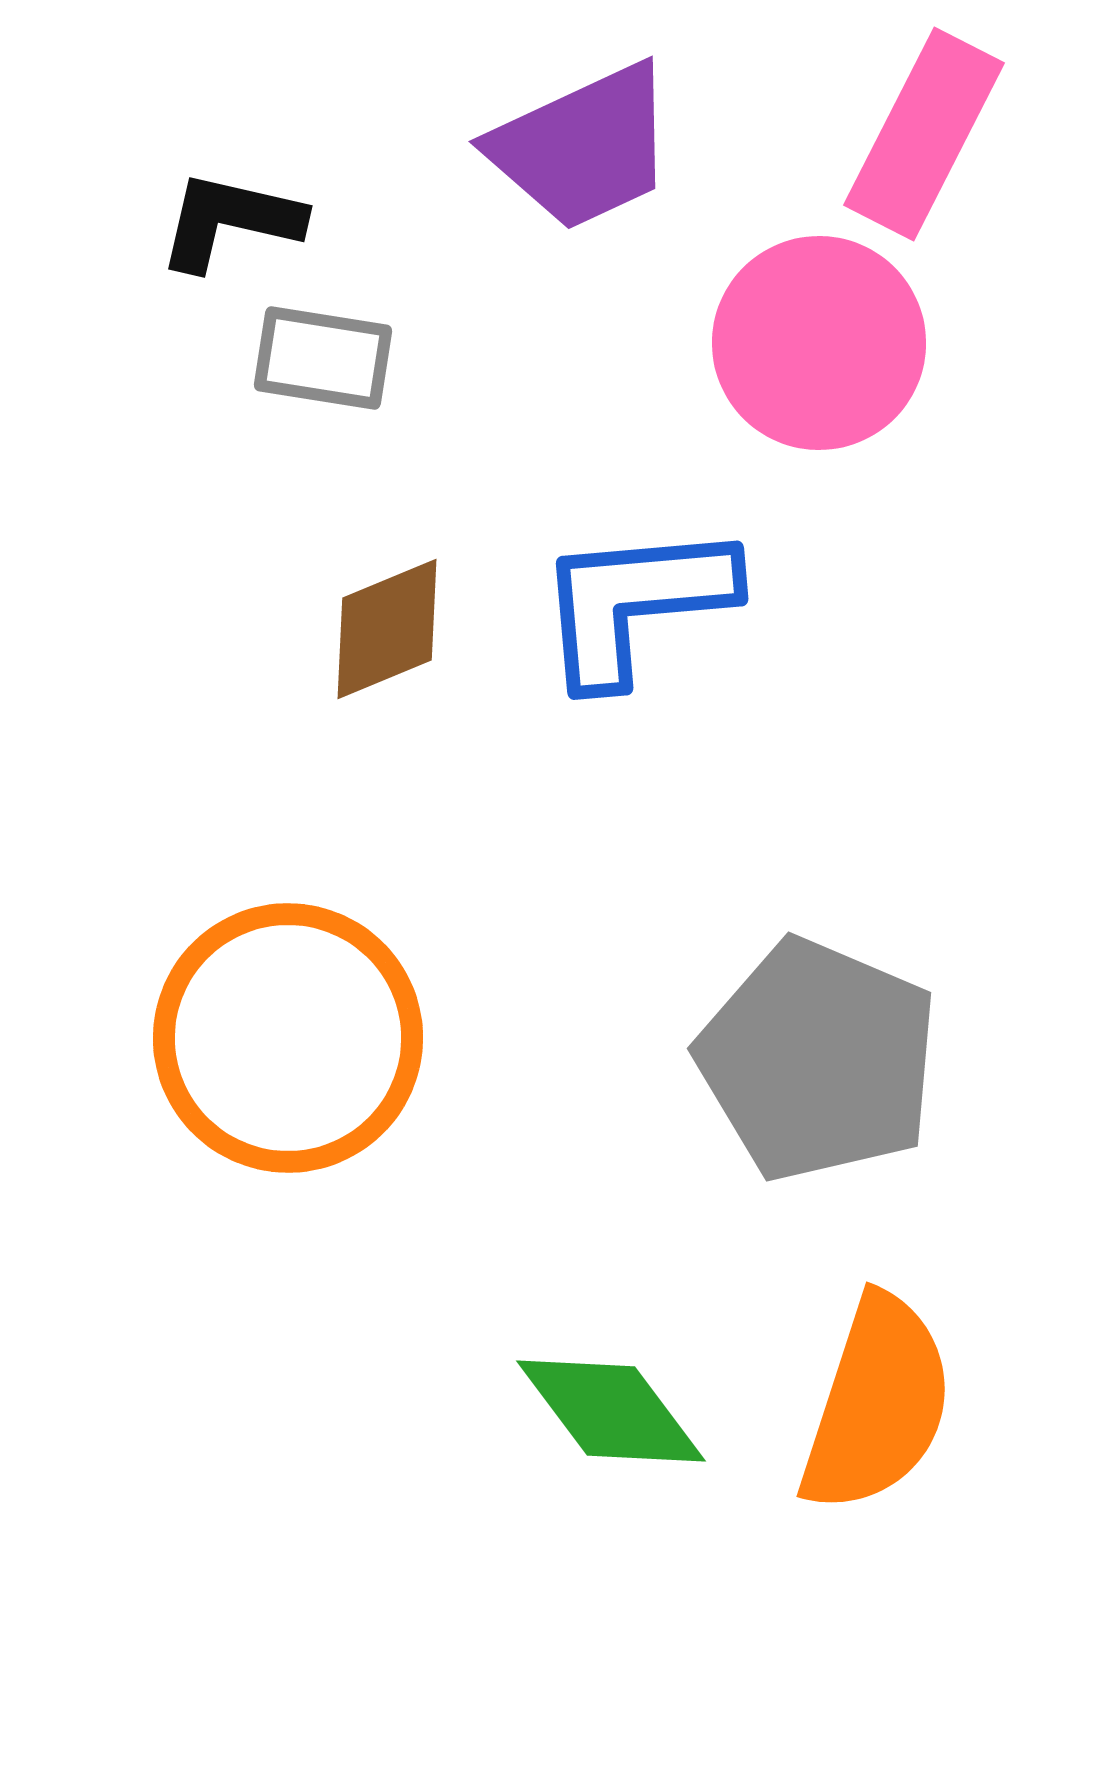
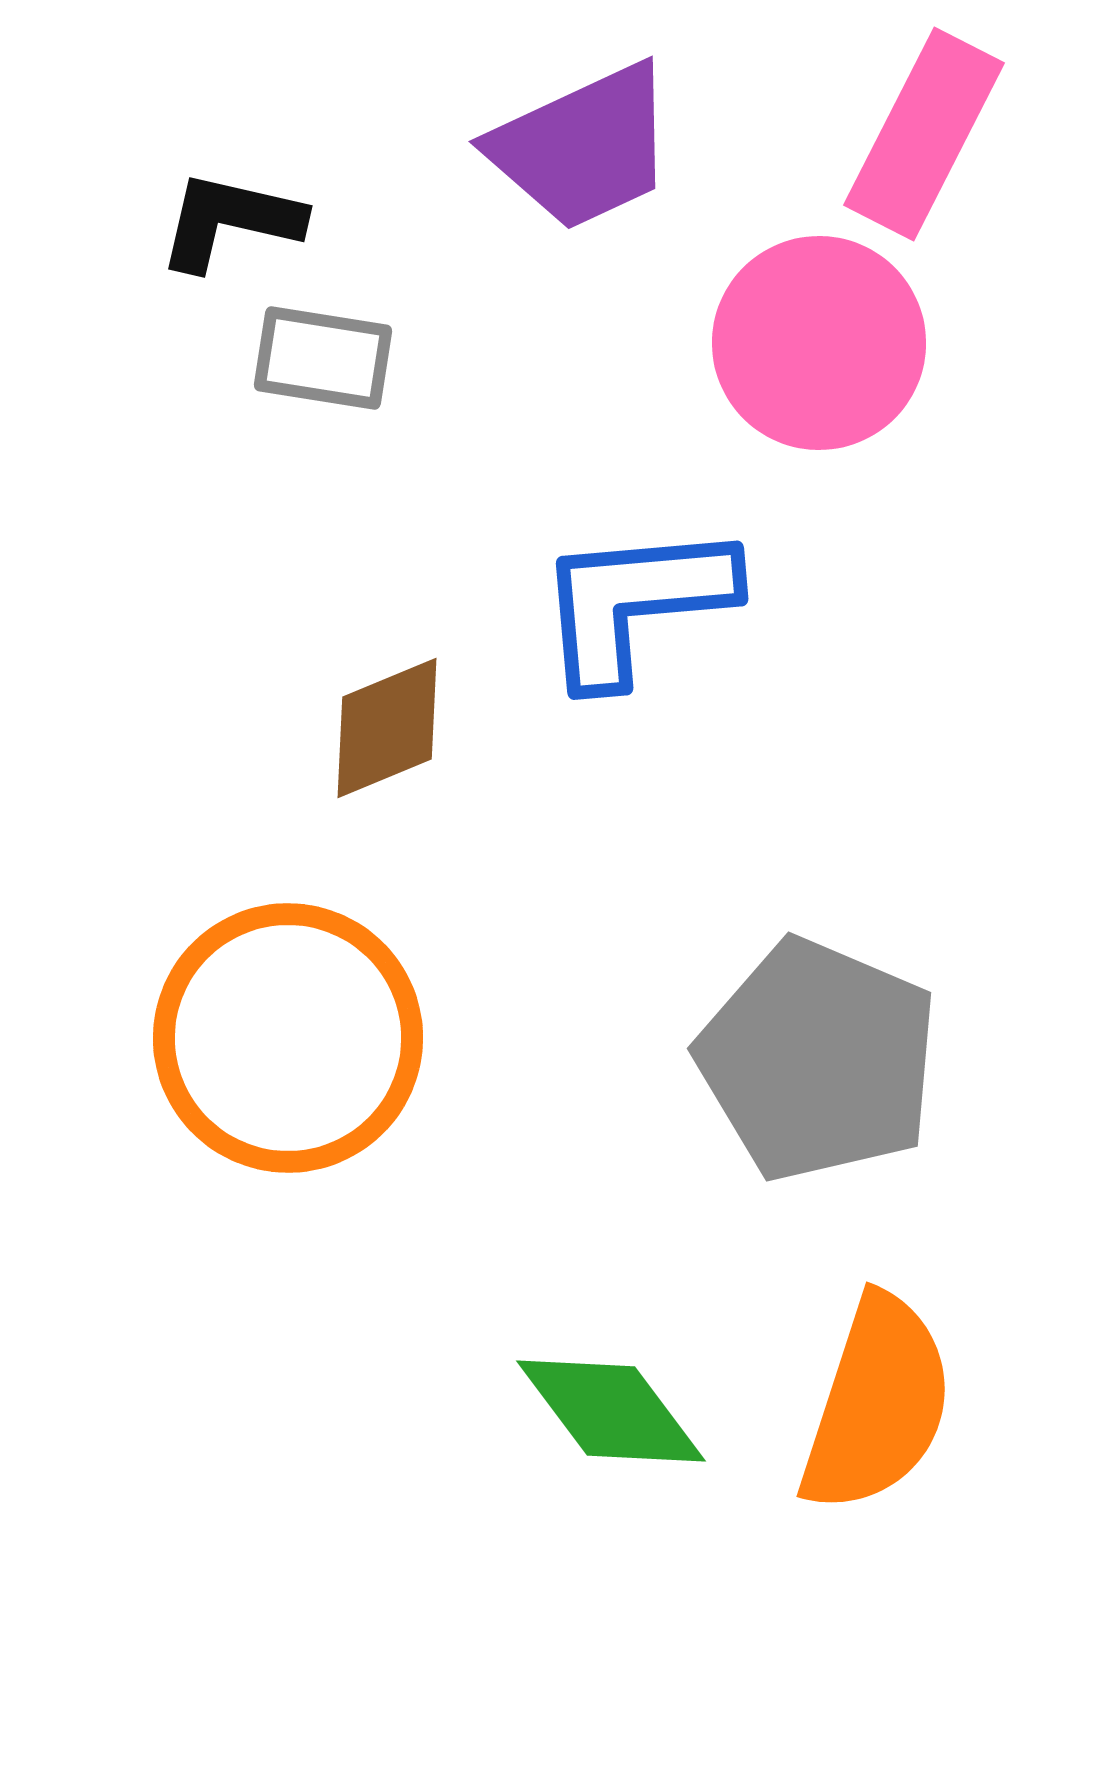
brown diamond: moved 99 px down
